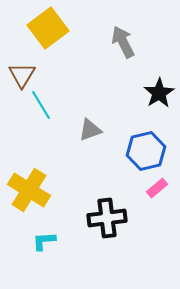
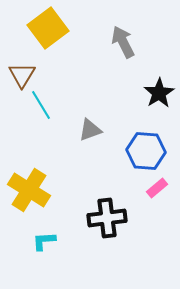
blue hexagon: rotated 18 degrees clockwise
